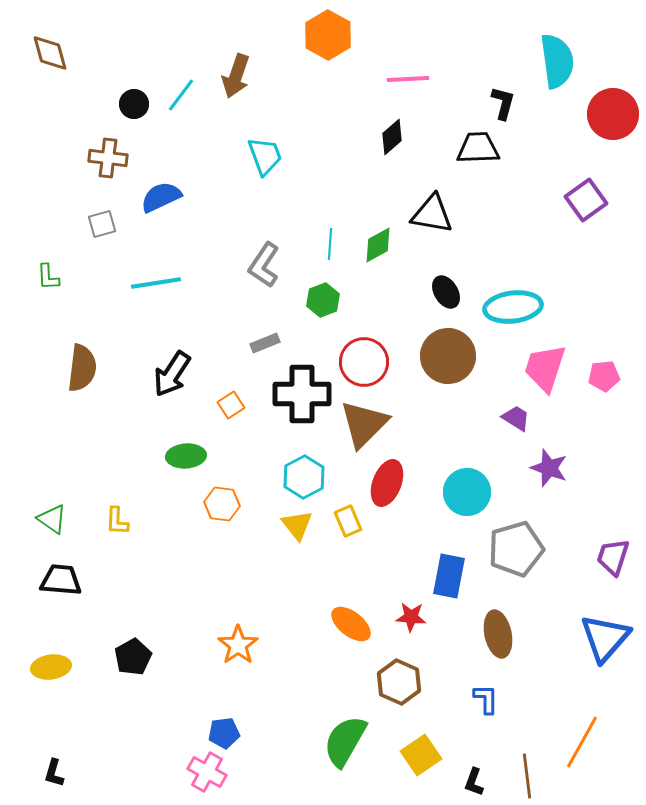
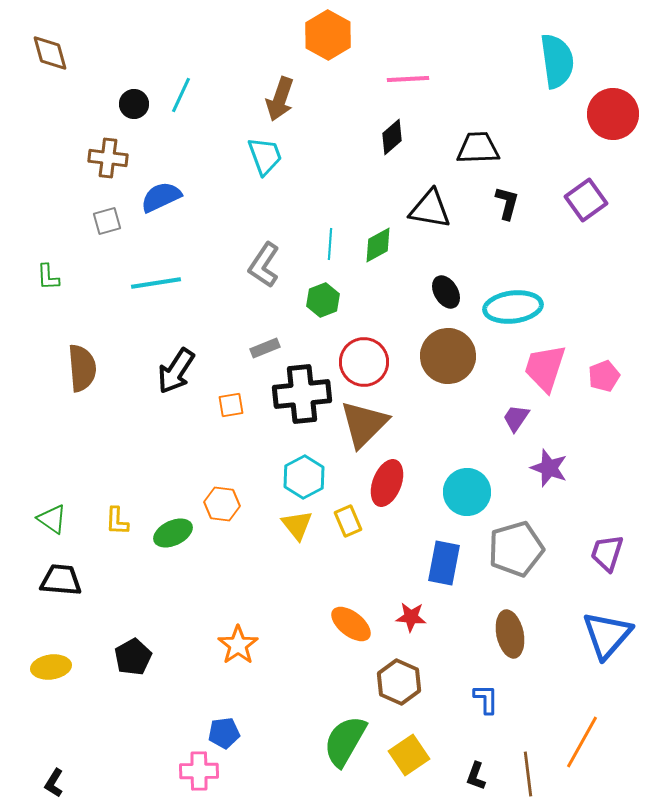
brown arrow at (236, 76): moved 44 px right, 23 px down
cyan line at (181, 95): rotated 12 degrees counterclockwise
black L-shape at (503, 103): moved 4 px right, 100 px down
black triangle at (432, 214): moved 2 px left, 5 px up
gray square at (102, 224): moved 5 px right, 3 px up
gray rectangle at (265, 343): moved 5 px down
brown semicircle at (82, 368): rotated 12 degrees counterclockwise
black arrow at (172, 374): moved 4 px right, 3 px up
pink pentagon at (604, 376): rotated 16 degrees counterclockwise
black cross at (302, 394): rotated 6 degrees counterclockwise
orange square at (231, 405): rotated 24 degrees clockwise
purple trapezoid at (516, 418): rotated 88 degrees counterclockwise
green ellipse at (186, 456): moved 13 px left, 77 px down; rotated 21 degrees counterclockwise
purple trapezoid at (613, 557): moved 6 px left, 4 px up
blue rectangle at (449, 576): moved 5 px left, 13 px up
brown ellipse at (498, 634): moved 12 px right
blue triangle at (605, 638): moved 2 px right, 3 px up
yellow square at (421, 755): moved 12 px left
pink cross at (207, 772): moved 8 px left, 1 px up; rotated 30 degrees counterclockwise
black L-shape at (54, 773): moved 10 px down; rotated 16 degrees clockwise
brown line at (527, 776): moved 1 px right, 2 px up
black L-shape at (474, 782): moved 2 px right, 6 px up
